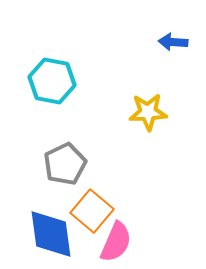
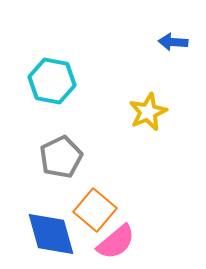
yellow star: rotated 21 degrees counterclockwise
gray pentagon: moved 4 px left, 7 px up
orange square: moved 3 px right, 1 px up
blue diamond: rotated 8 degrees counterclockwise
pink semicircle: rotated 27 degrees clockwise
